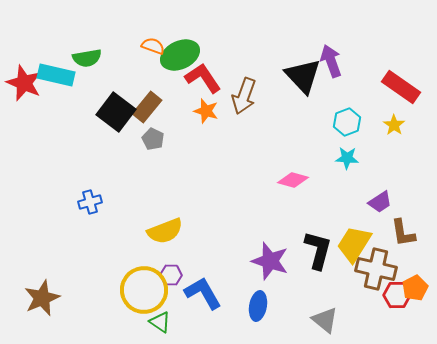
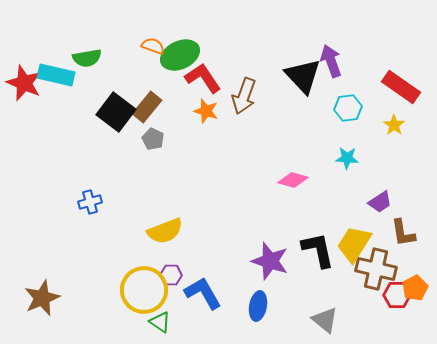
cyan hexagon: moved 1 px right, 14 px up; rotated 12 degrees clockwise
black L-shape: rotated 27 degrees counterclockwise
